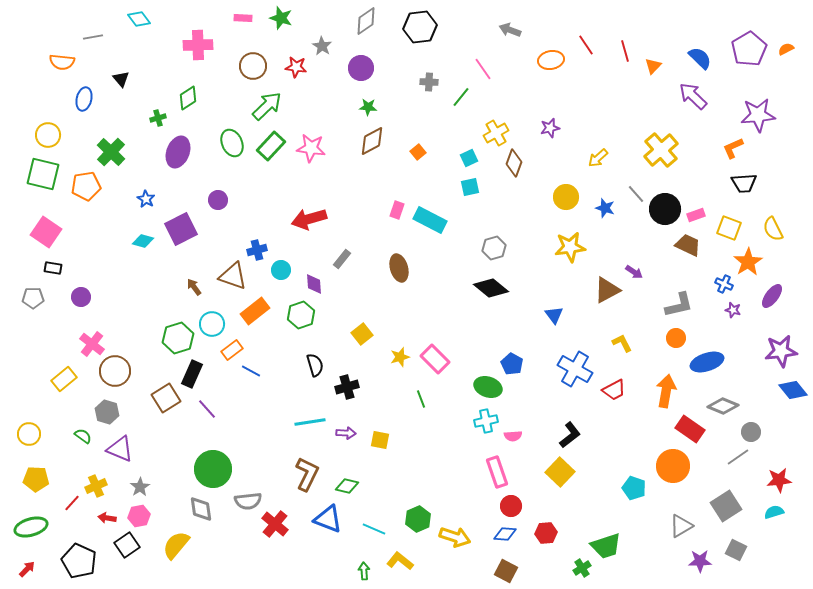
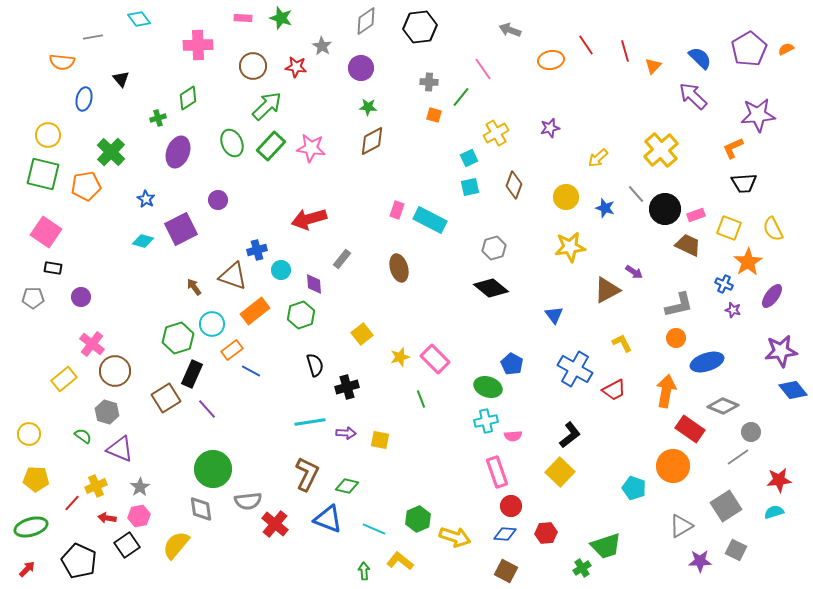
orange square at (418, 152): moved 16 px right, 37 px up; rotated 35 degrees counterclockwise
brown diamond at (514, 163): moved 22 px down
